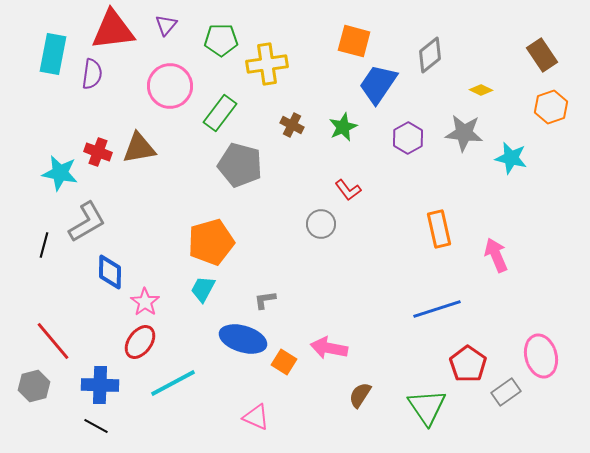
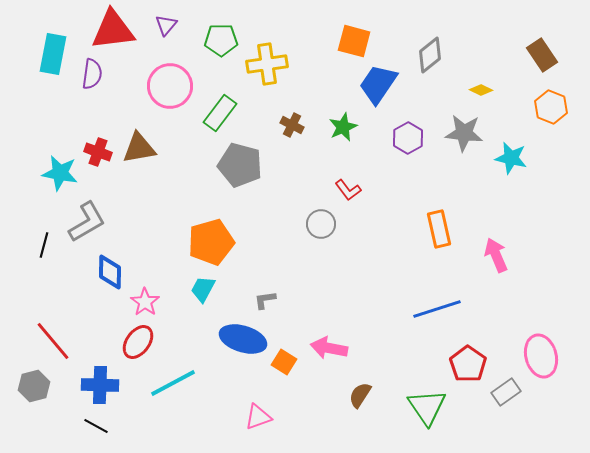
orange hexagon at (551, 107): rotated 20 degrees counterclockwise
red ellipse at (140, 342): moved 2 px left
pink triangle at (256, 417): moved 2 px right; rotated 44 degrees counterclockwise
